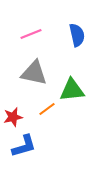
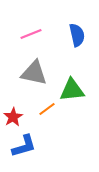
red star: rotated 18 degrees counterclockwise
